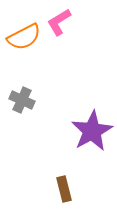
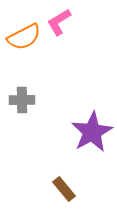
gray cross: rotated 25 degrees counterclockwise
purple star: moved 1 px down
brown rectangle: rotated 25 degrees counterclockwise
